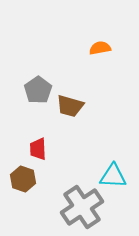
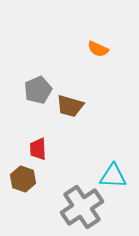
orange semicircle: moved 2 px left, 1 px down; rotated 145 degrees counterclockwise
gray pentagon: rotated 12 degrees clockwise
